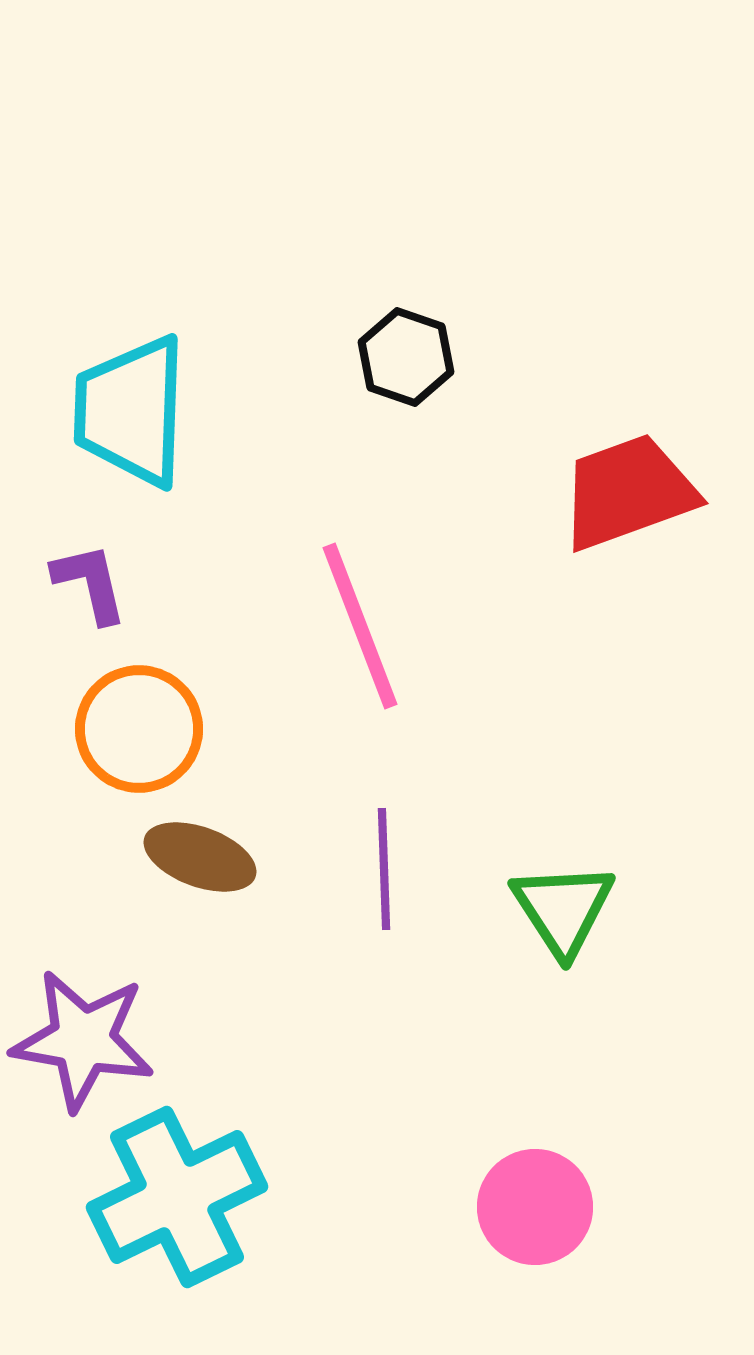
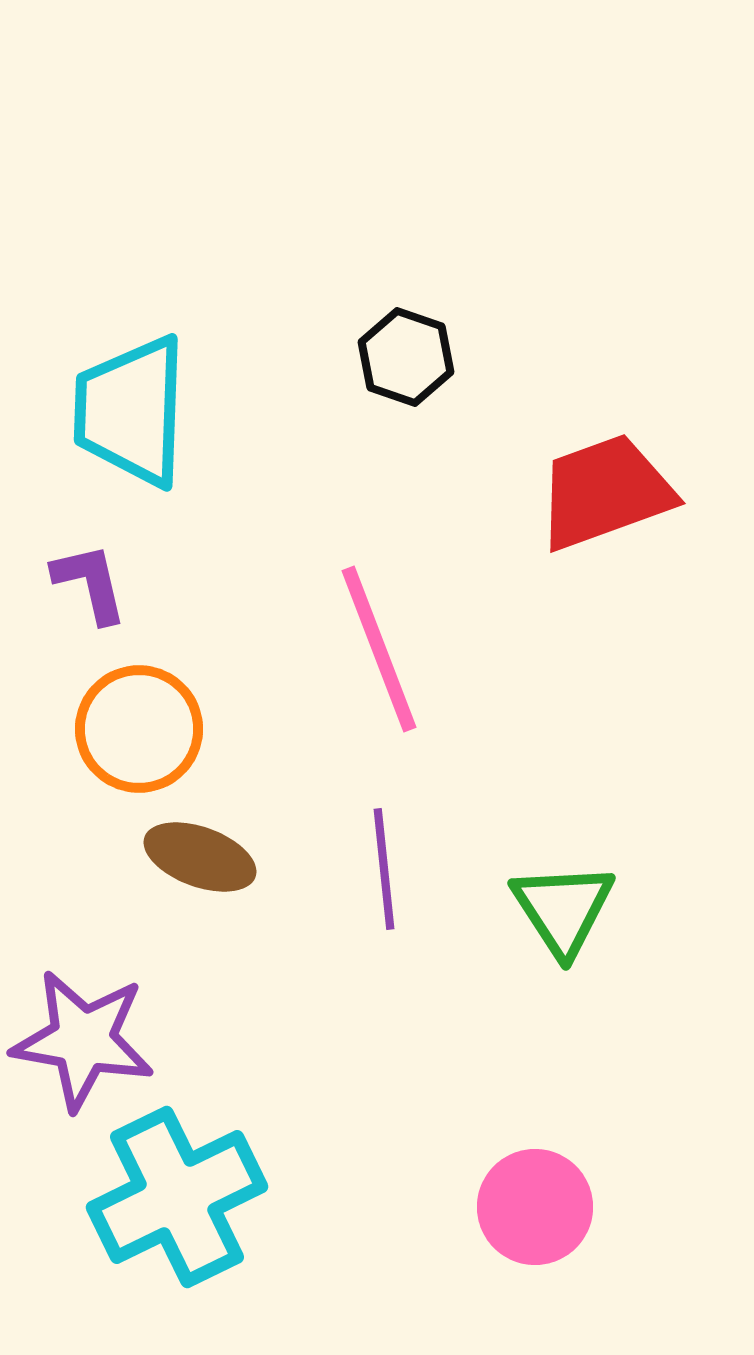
red trapezoid: moved 23 px left
pink line: moved 19 px right, 23 px down
purple line: rotated 4 degrees counterclockwise
